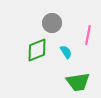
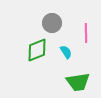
pink line: moved 2 px left, 2 px up; rotated 12 degrees counterclockwise
